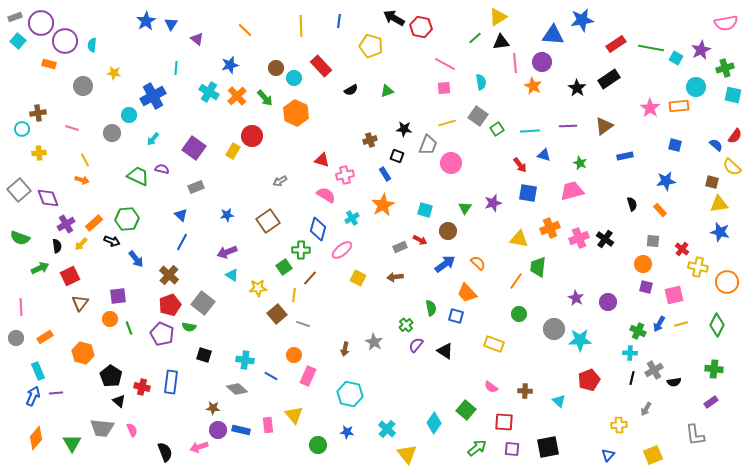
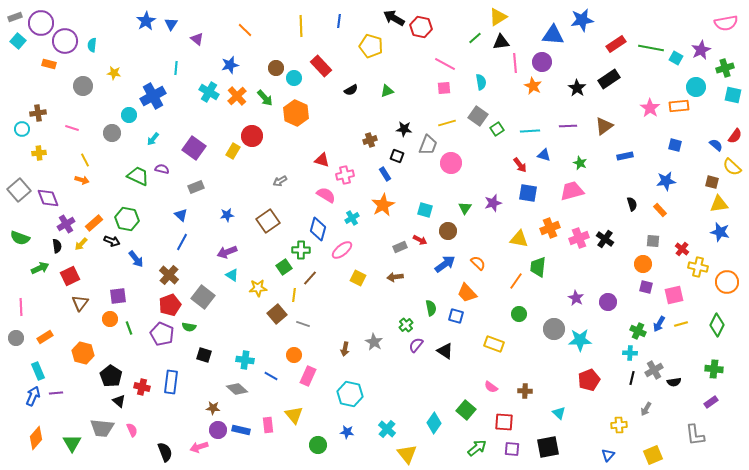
green hexagon at (127, 219): rotated 15 degrees clockwise
gray square at (203, 303): moved 6 px up
cyan triangle at (559, 401): moved 12 px down
